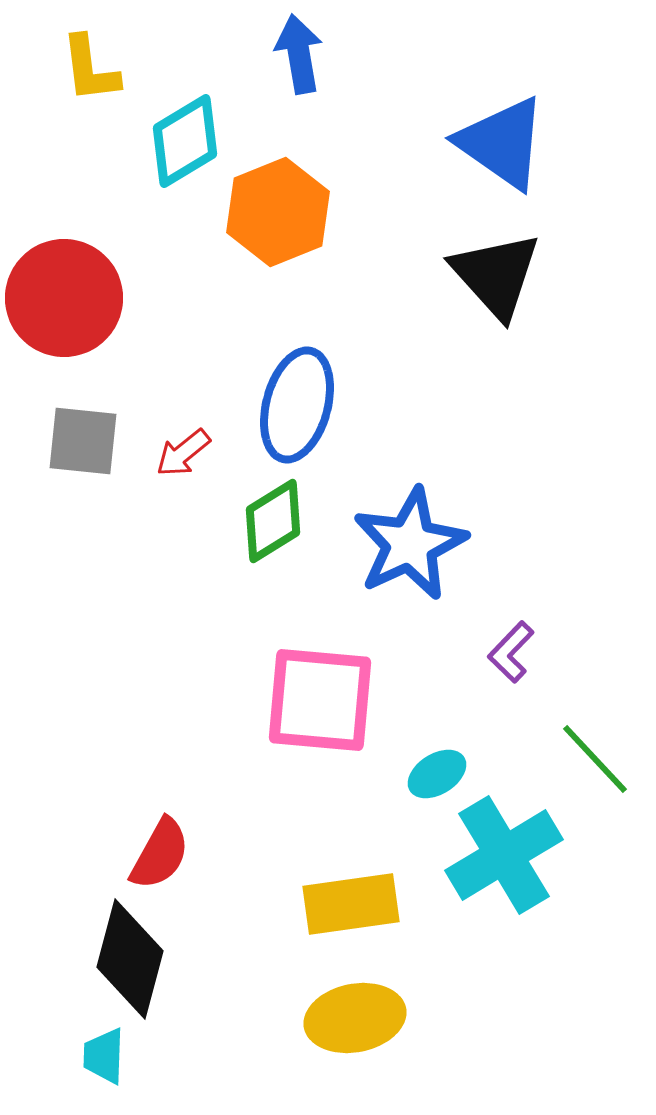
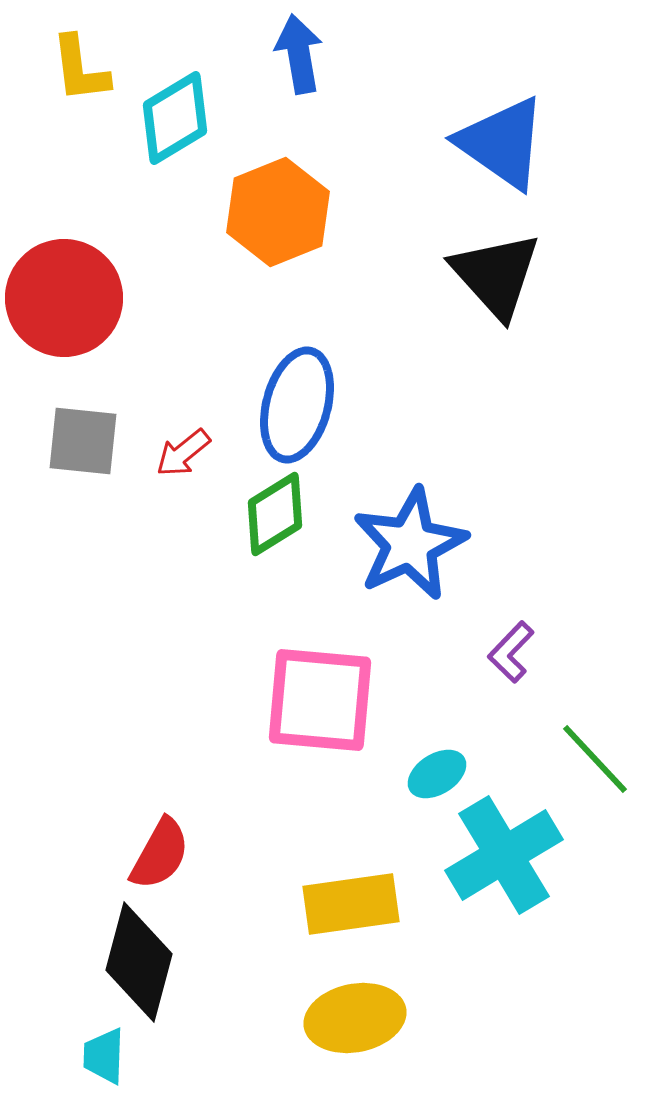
yellow L-shape: moved 10 px left
cyan diamond: moved 10 px left, 23 px up
green diamond: moved 2 px right, 7 px up
black diamond: moved 9 px right, 3 px down
